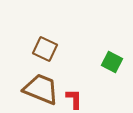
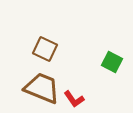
brown trapezoid: moved 1 px right, 1 px up
red L-shape: rotated 145 degrees clockwise
